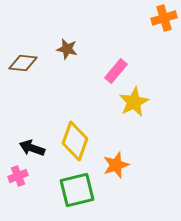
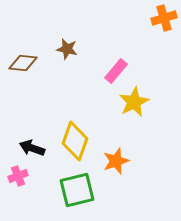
orange star: moved 4 px up
